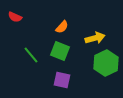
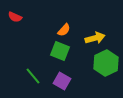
orange semicircle: moved 2 px right, 3 px down
green line: moved 2 px right, 21 px down
purple square: moved 1 px down; rotated 18 degrees clockwise
